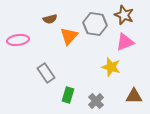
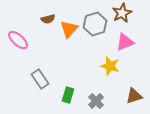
brown star: moved 2 px left, 2 px up; rotated 24 degrees clockwise
brown semicircle: moved 2 px left
gray hexagon: rotated 25 degrees counterclockwise
orange triangle: moved 7 px up
pink ellipse: rotated 50 degrees clockwise
yellow star: moved 1 px left, 1 px up
gray rectangle: moved 6 px left, 6 px down
brown triangle: rotated 18 degrees counterclockwise
